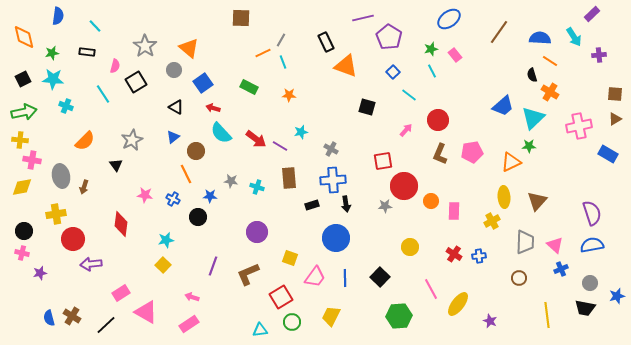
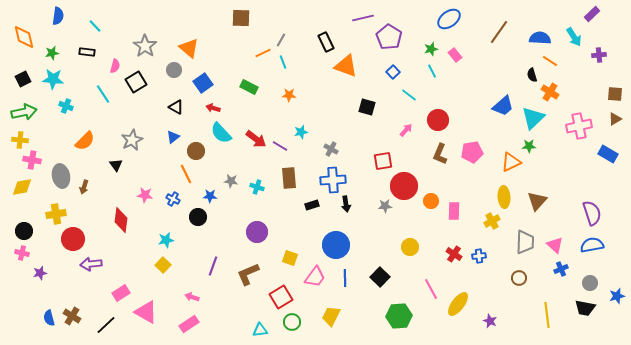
red diamond at (121, 224): moved 4 px up
blue circle at (336, 238): moved 7 px down
